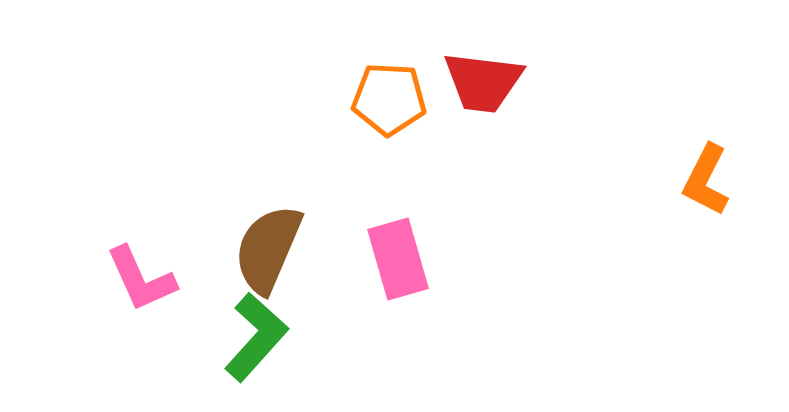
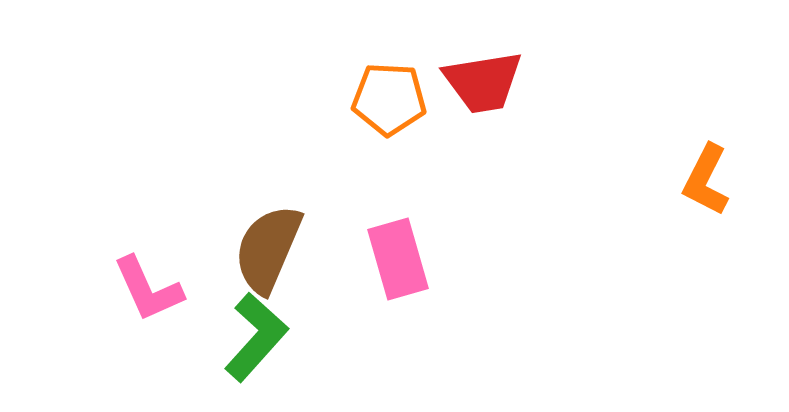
red trapezoid: rotated 16 degrees counterclockwise
pink L-shape: moved 7 px right, 10 px down
